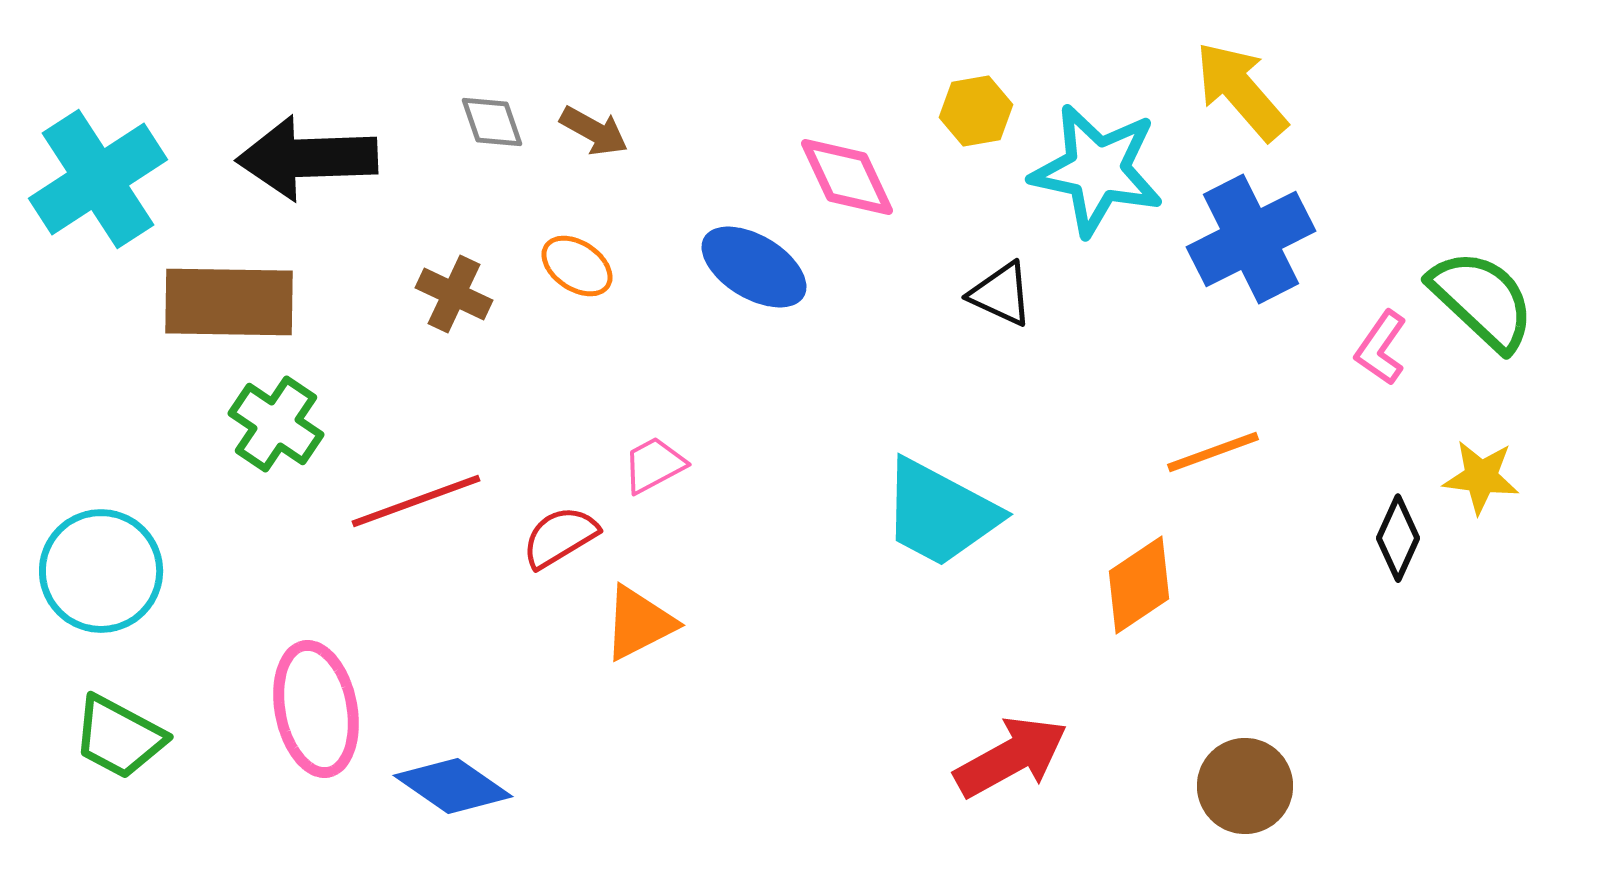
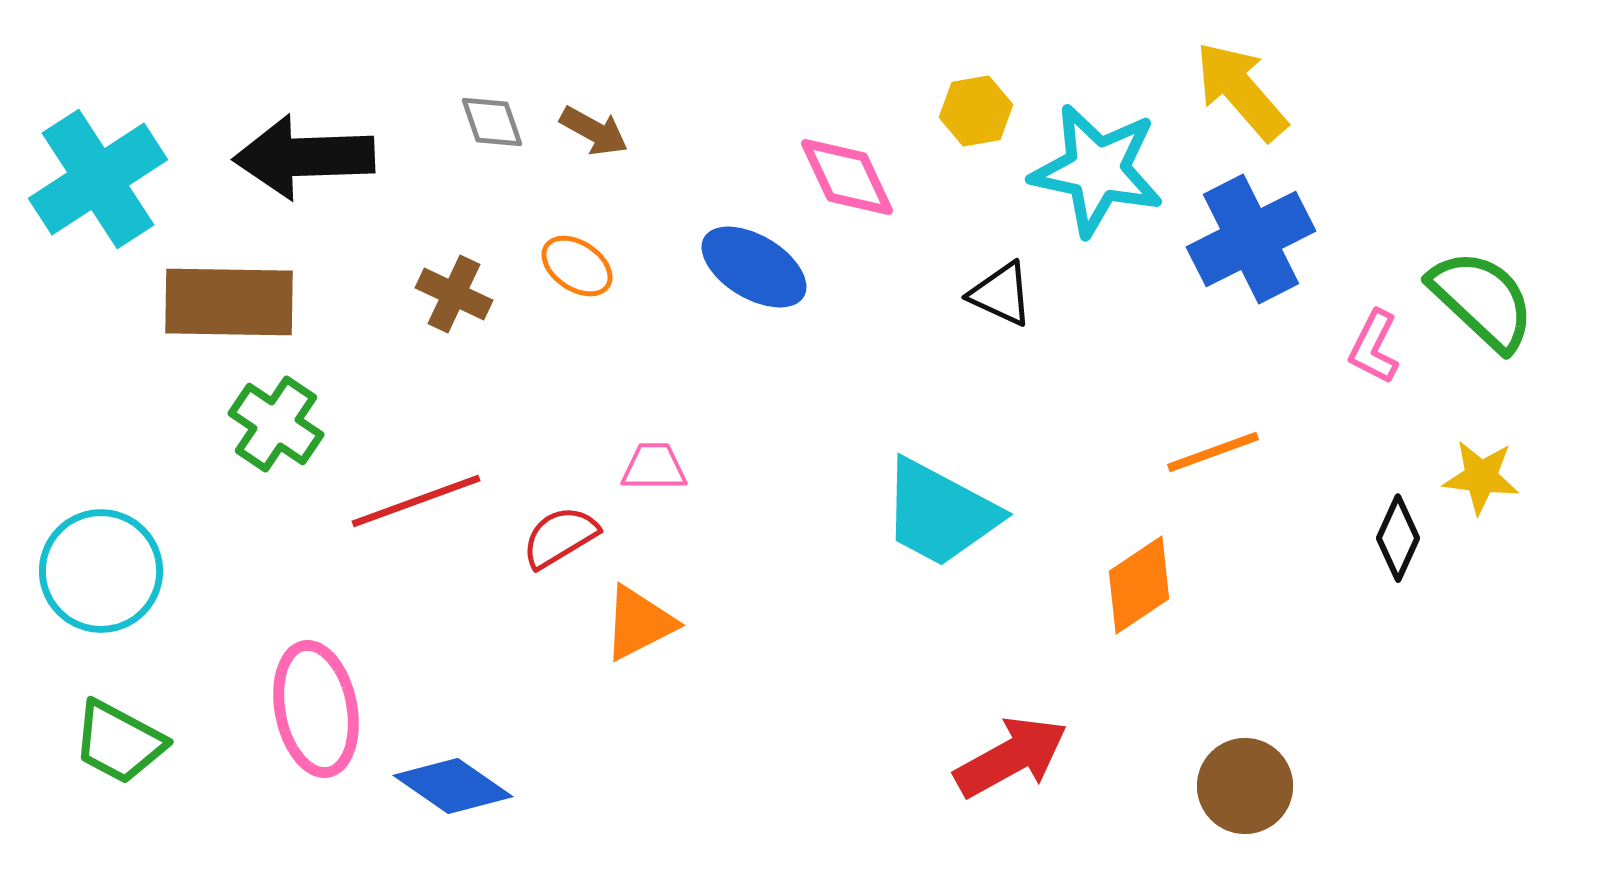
black arrow: moved 3 px left, 1 px up
pink L-shape: moved 7 px left, 1 px up; rotated 8 degrees counterclockwise
pink trapezoid: moved 2 px down; rotated 28 degrees clockwise
green trapezoid: moved 5 px down
